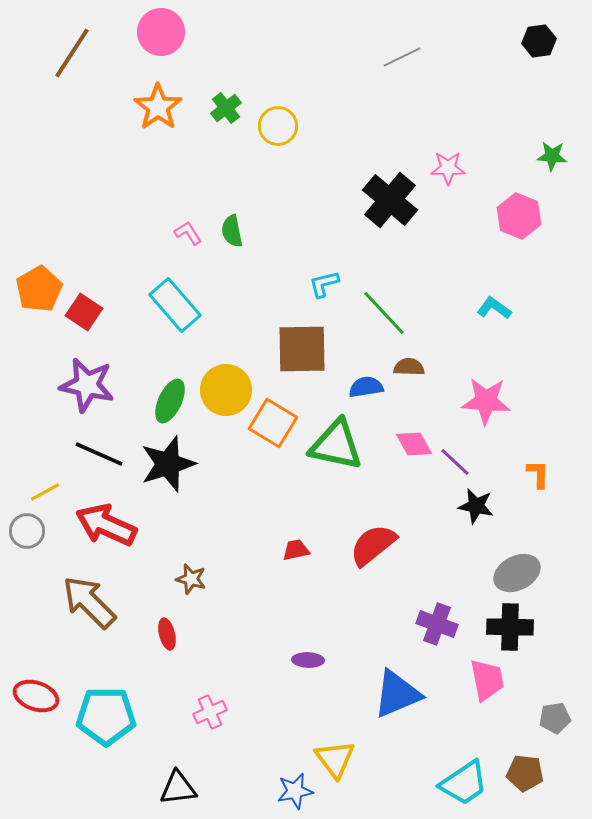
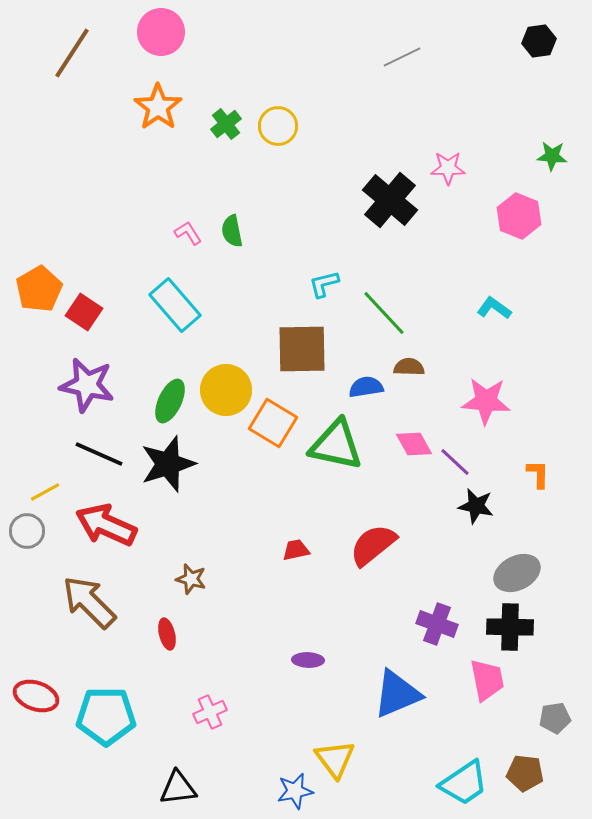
green cross at (226, 108): moved 16 px down
